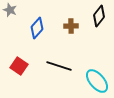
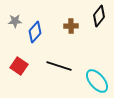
gray star: moved 5 px right, 11 px down; rotated 24 degrees counterclockwise
blue diamond: moved 2 px left, 4 px down
